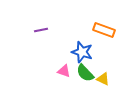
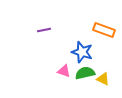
purple line: moved 3 px right
green semicircle: rotated 120 degrees clockwise
